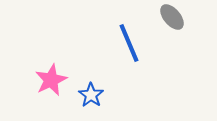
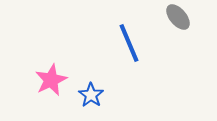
gray ellipse: moved 6 px right
